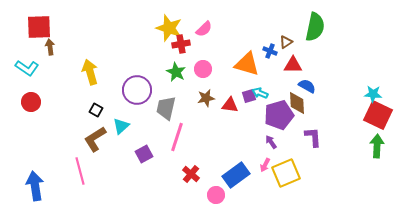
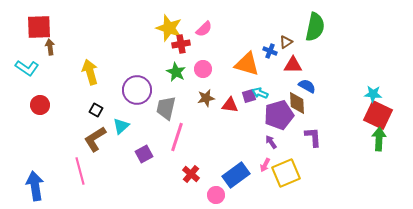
red circle at (31, 102): moved 9 px right, 3 px down
green arrow at (377, 146): moved 2 px right, 7 px up
